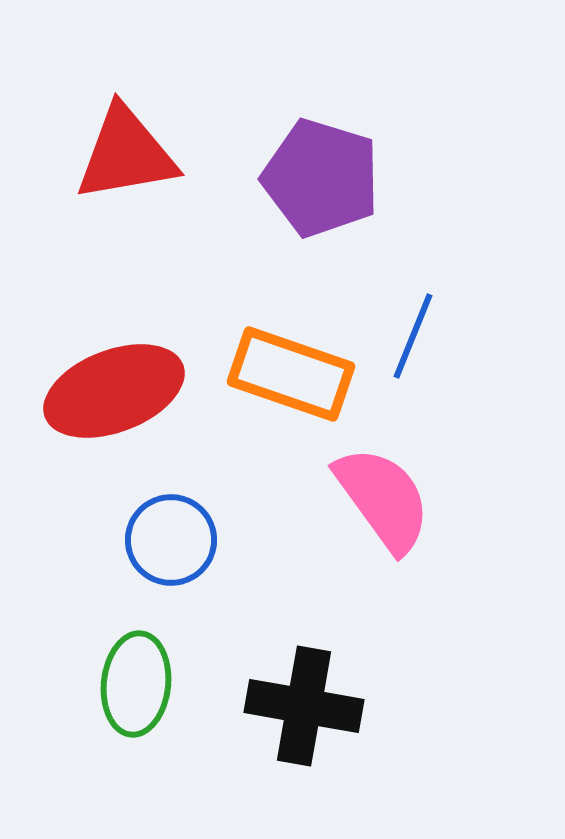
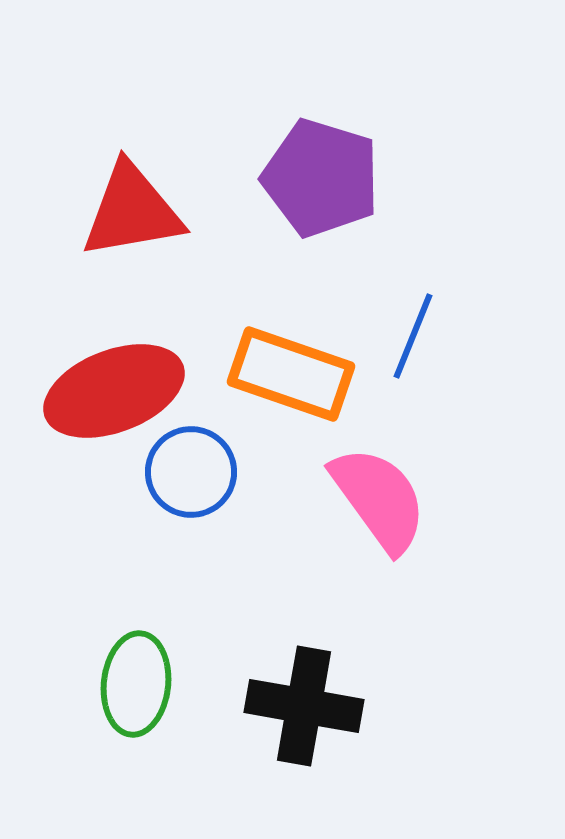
red triangle: moved 6 px right, 57 px down
pink semicircle: moved 4 px left
blue circle: moved 20 px right, 68 px up
